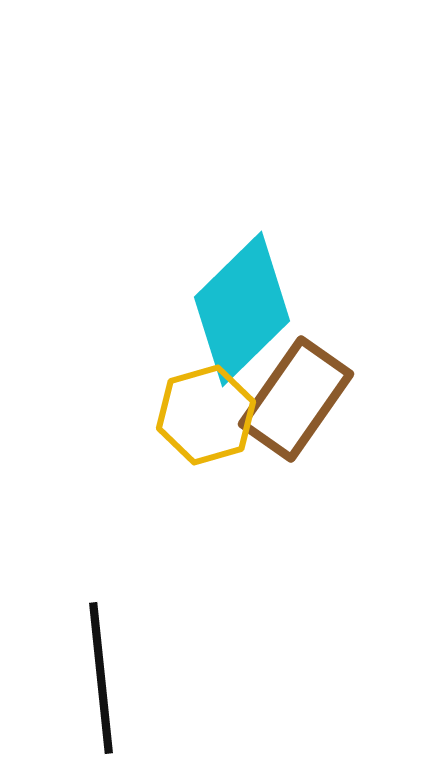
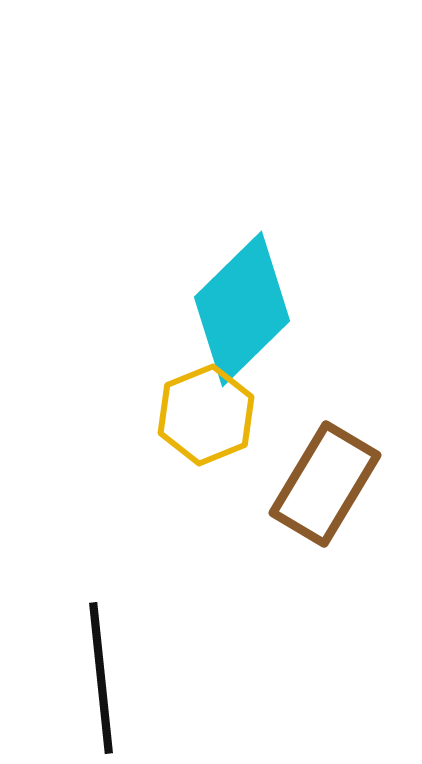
brown rectangle: moved 29 px right, 85 px down; rotated 4 degrees counterclockwise
yellow hexagon: rotated 6 degrees counterclockwise
